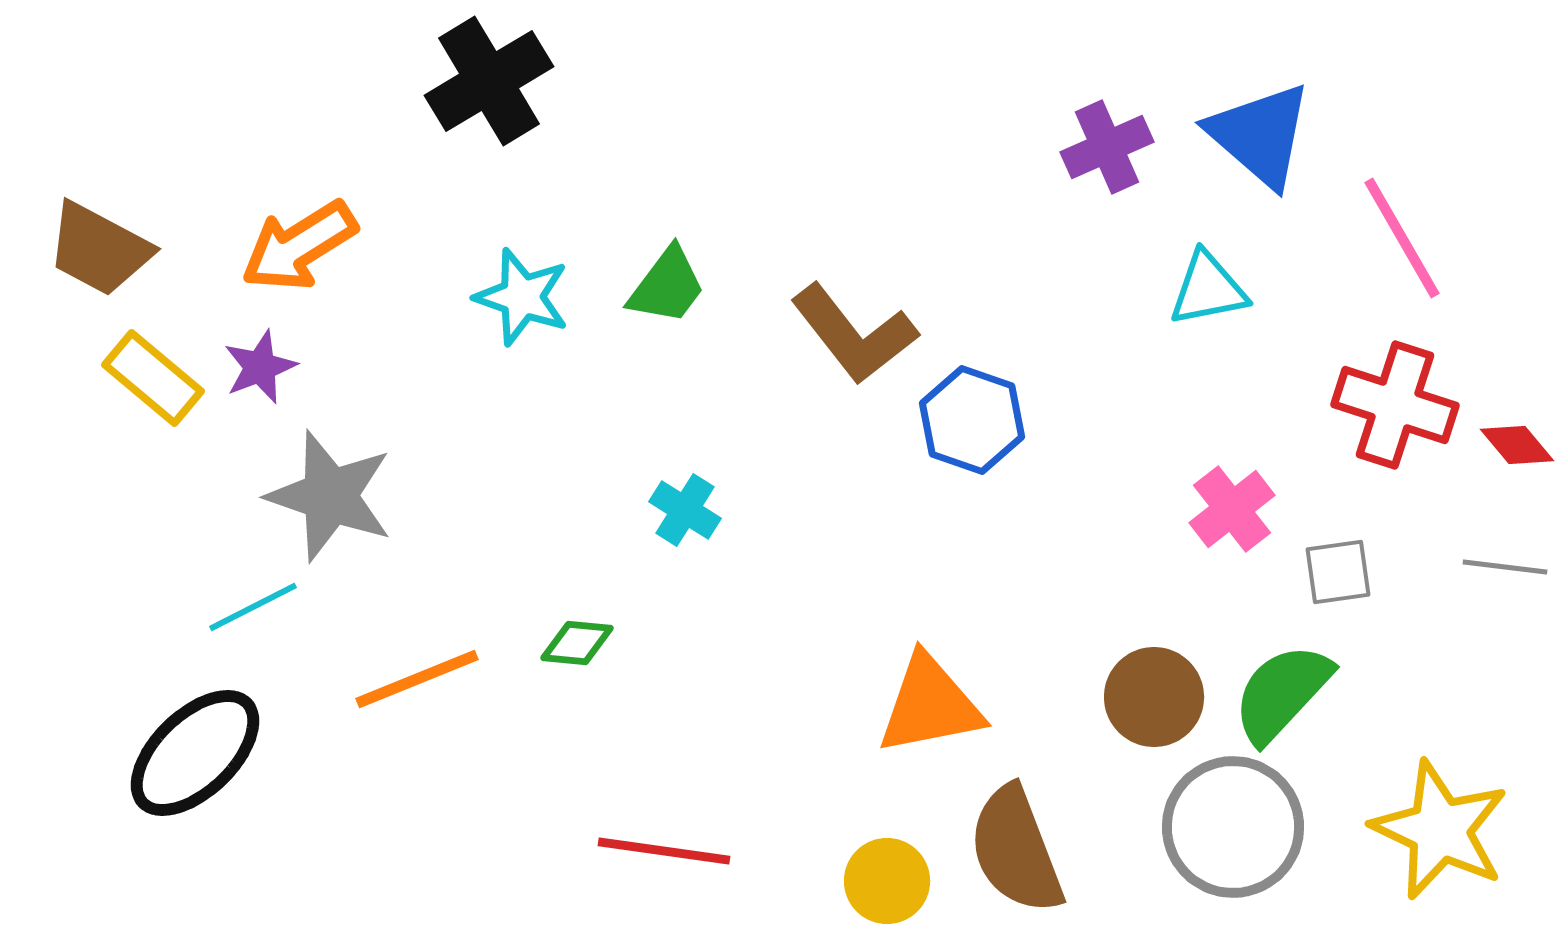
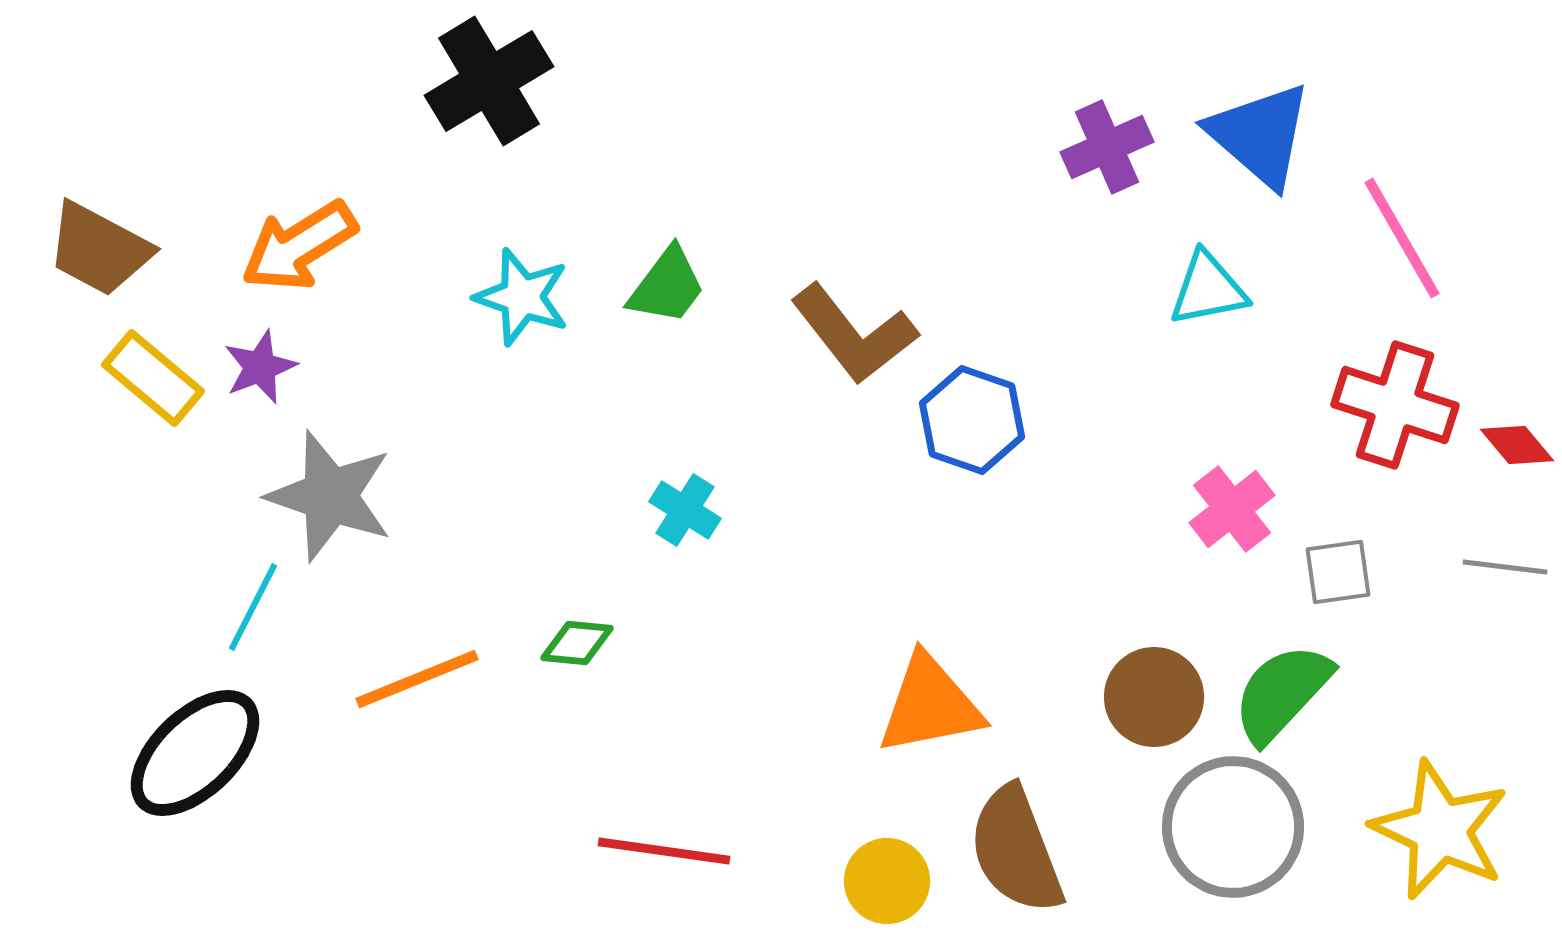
cyan line: rotated 36 degrees counterclockwise
